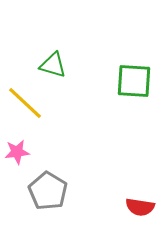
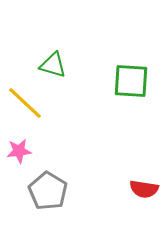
green square: moved 3 px left
pink star: moved 2 px right, 1 px up
red semicircle: moved 4 px right, 18 px up
